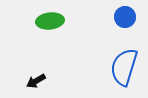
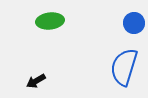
blue circle: moved 9 px right, 6 px down
